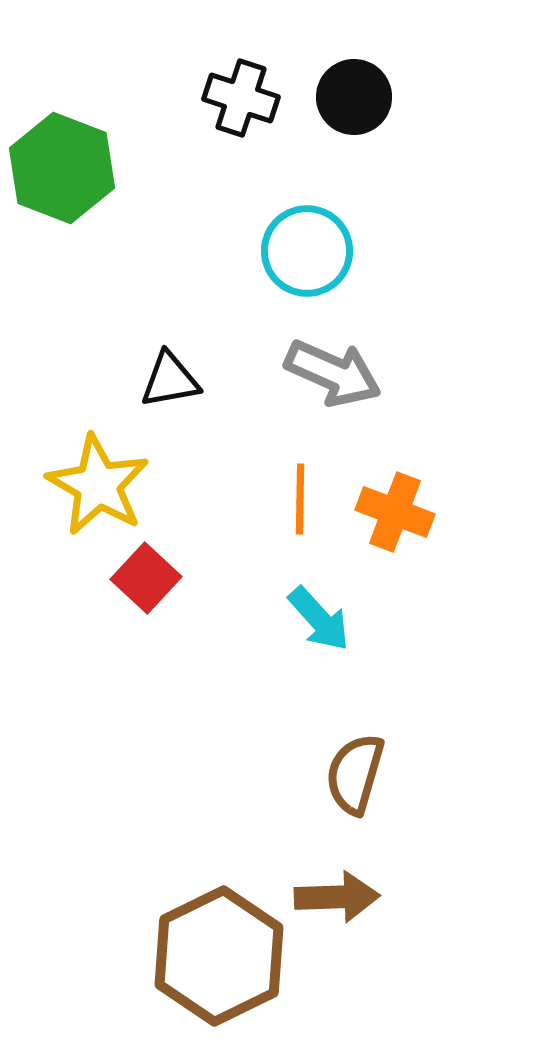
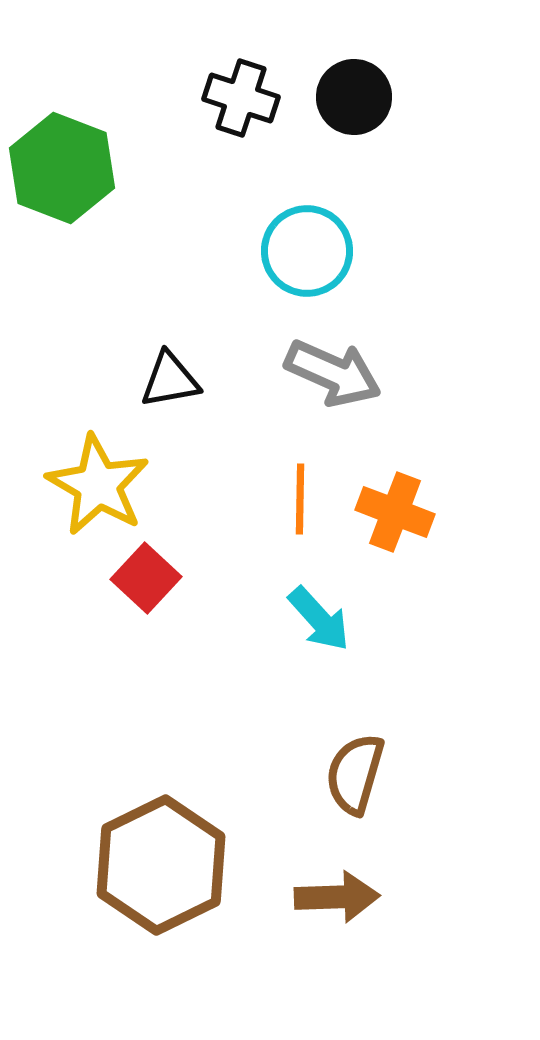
brown hexagon: moved 58 px left, 91 px up
